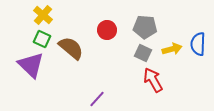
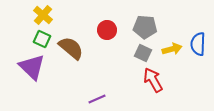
purple triangle: moved 1 px right, 2 px down
purple line: rotated 24 degrees clockwise
